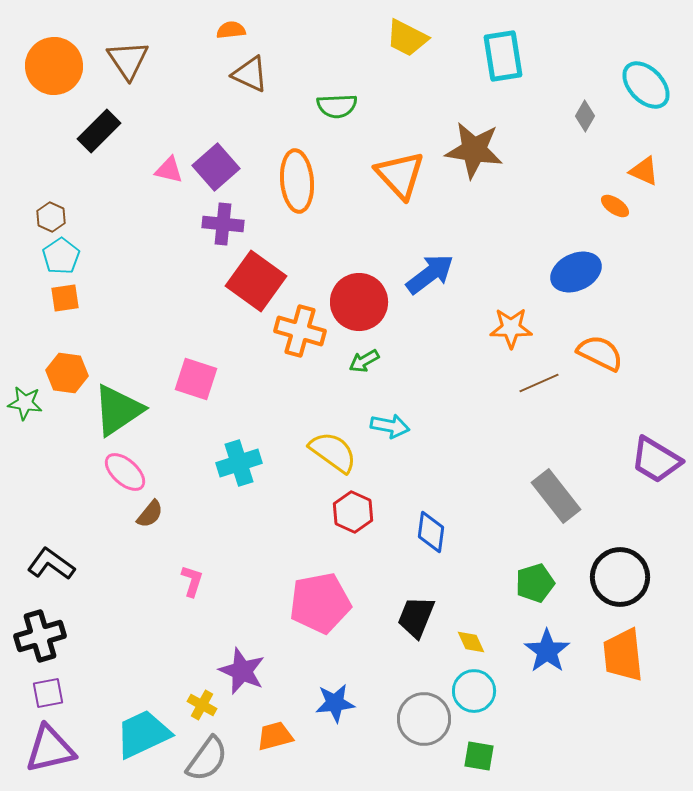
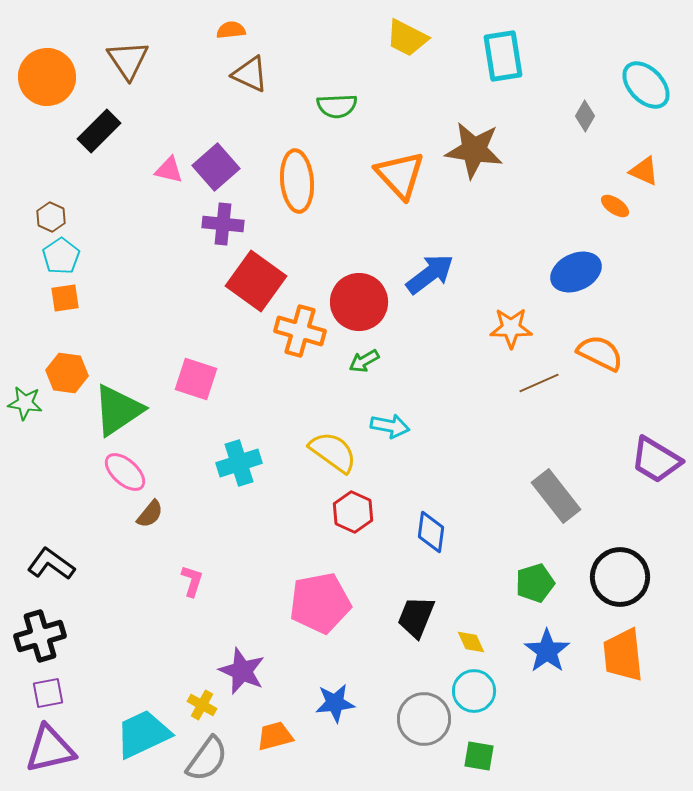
orange circle at (54, 66): moved 7 px left, 11 px down
